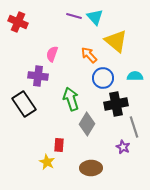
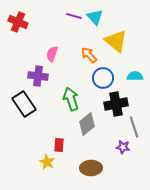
gray diamond: rotated 20 degrees clockwise
purple star: rotated 16 degrees counterclockwise
